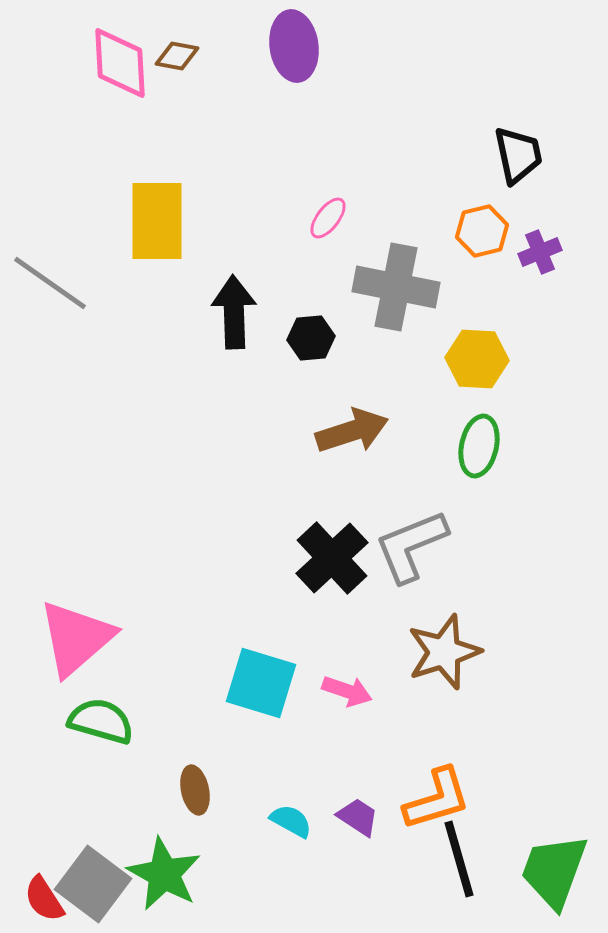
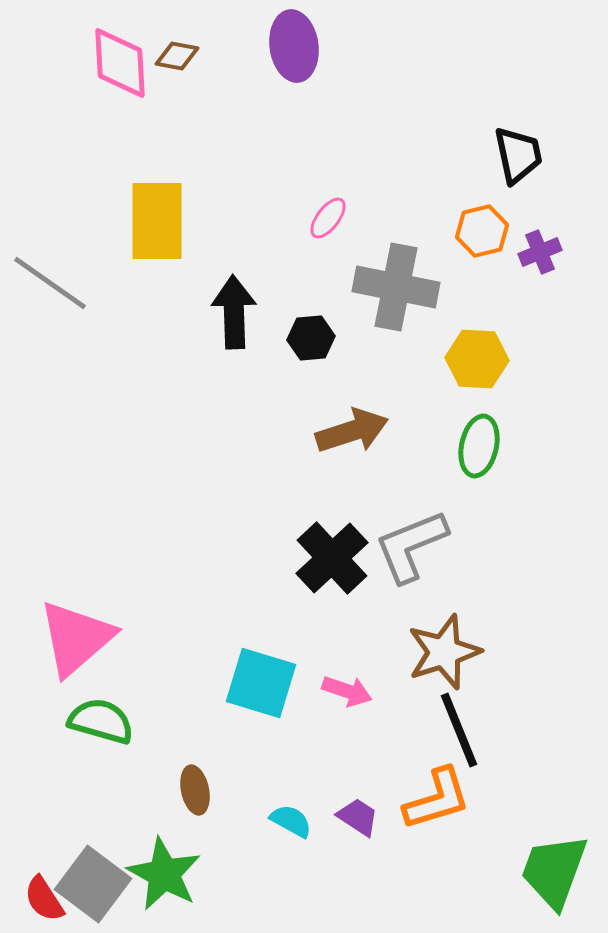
black line: moved 129 px up; rotated 6 degrees counterclockwise
